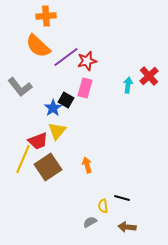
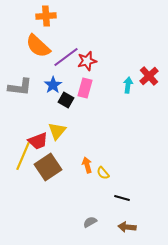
gray L-shape: rotated 45 degrees counterclockwise
blue star: moved 23 px up
yellow line: moved 3 px up
yellow semicircle: moved 33 px up; rotated 32 degrees counterclockwise
